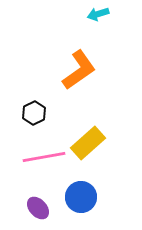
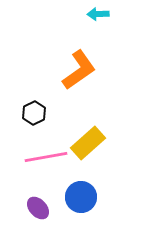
cyan arrow: rotated 15 degrees clockwise
pink line: moved 2 px right
